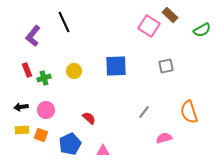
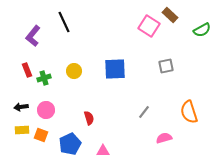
blue square: moved 1 px left, 3 px down
red semicircle: rotated 32 degrees clockwise
